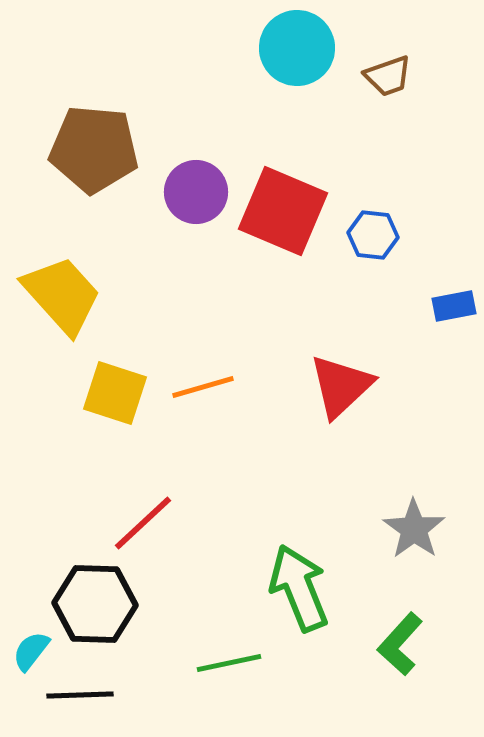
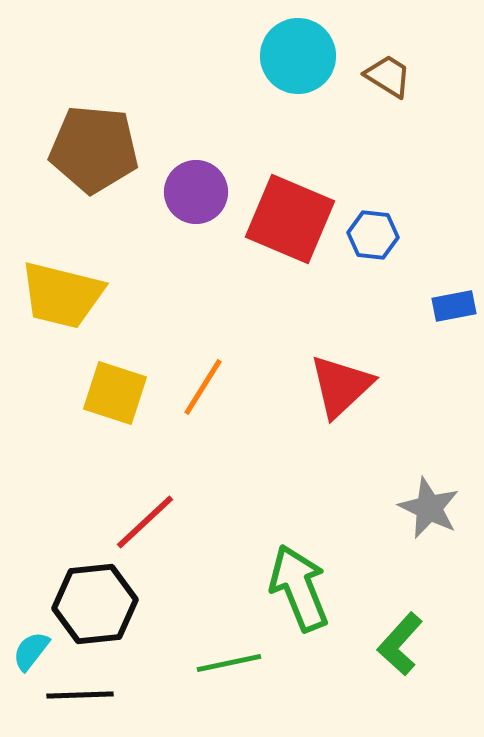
cyan circle: moved 1 px right, 8 px down
brown trapezoid: rotated 129 degrees counterclockwise
red square: moved 7 px right, 8 px down
yellow trapezoid: rotated 146 degrees clockwise
orange line: rotated 42 degrees counterclockwise
red line: moved 2 px right, 1 px up
gray star: moved 15 px right, 21 px up; rotated 10 degrees counterclockwise
black hexagon: rotated 8 degrees counterclockwise
